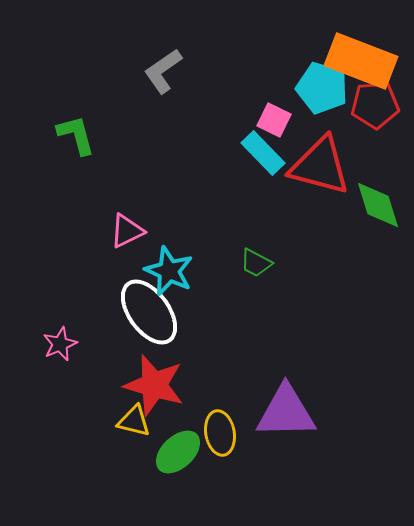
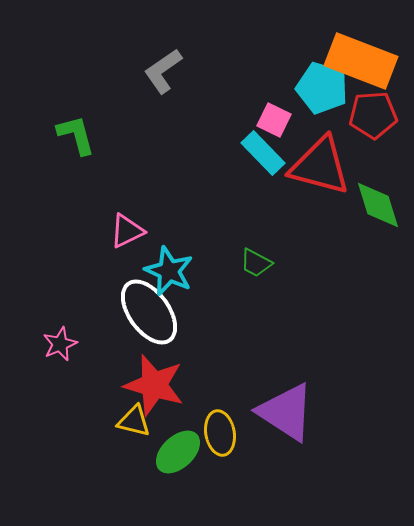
red pentagon: moved 2 px left, 10 px down
purple triangle: rotated 34 degrees clockwise
